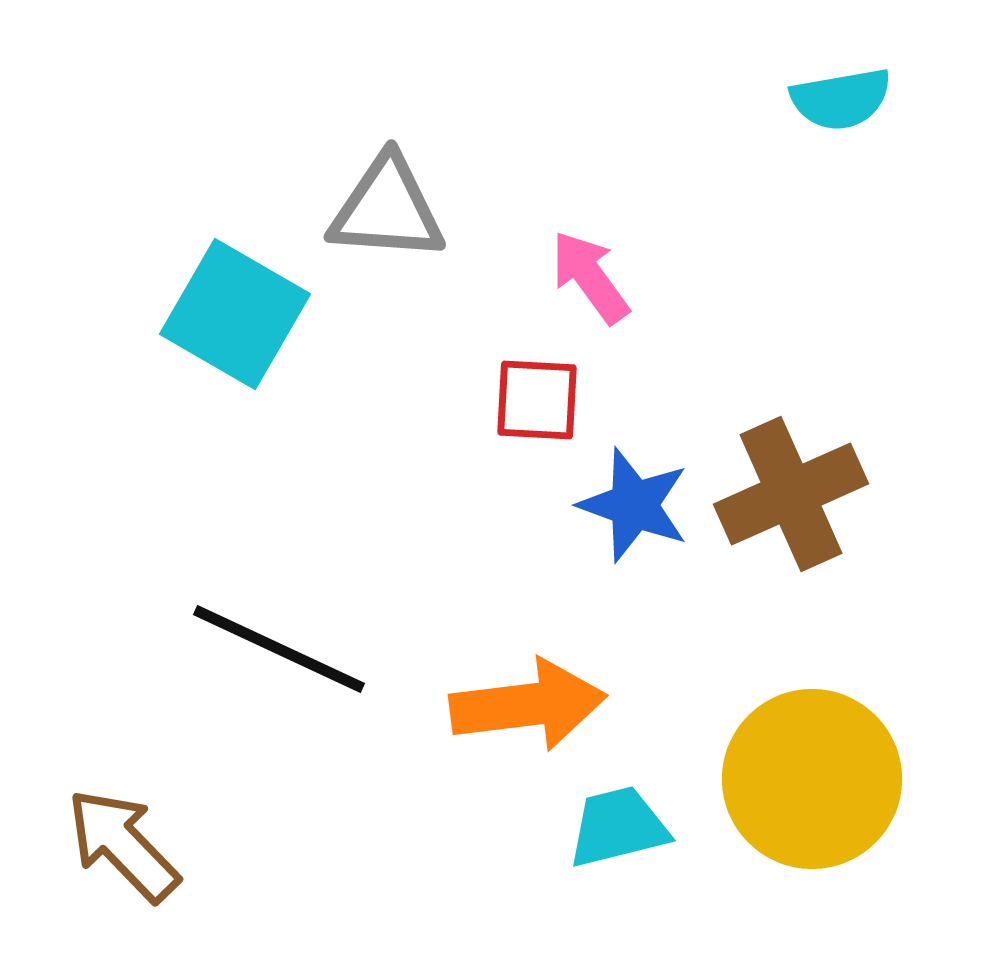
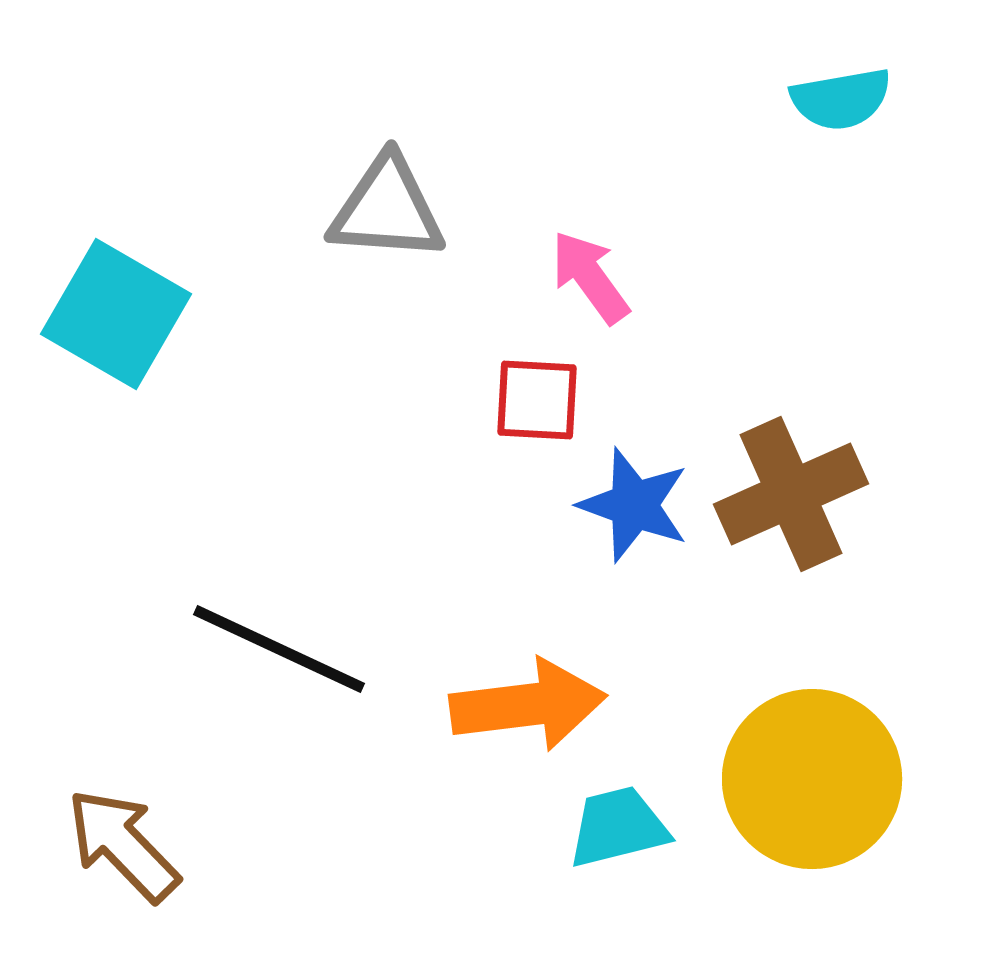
cyan square: moved 119 px left
